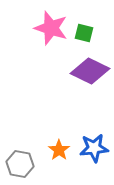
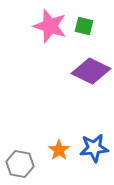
pink star: moved 1 px left, 2 px up
green square: moved 7 px up
purple diamond: moved 1 px right
